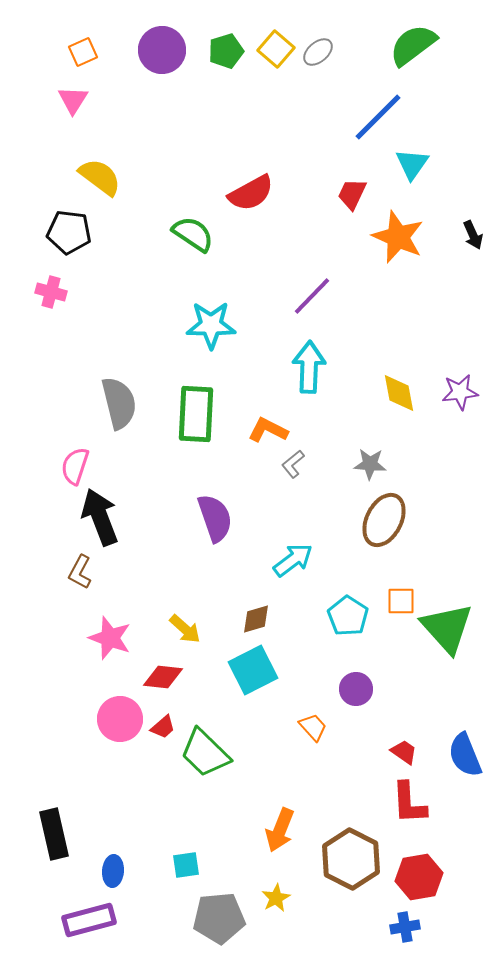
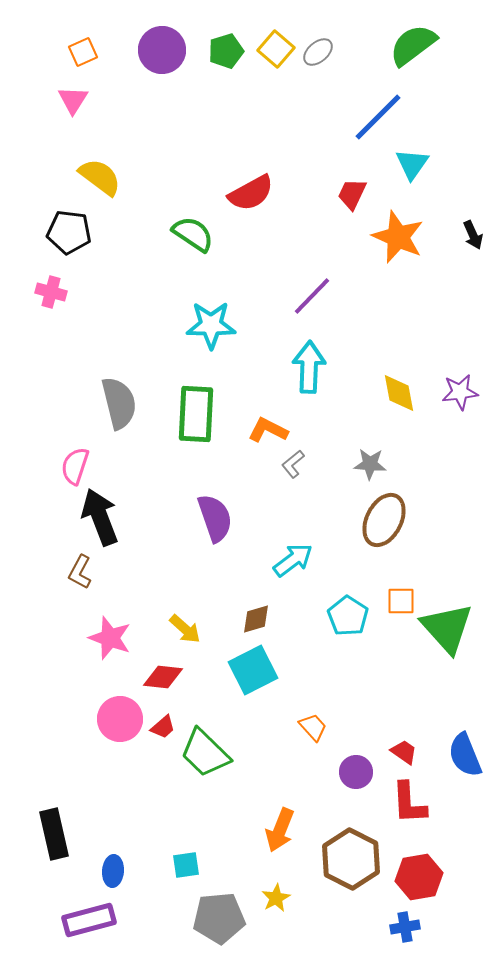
purple circle at (356, 689): moved 83 px down
